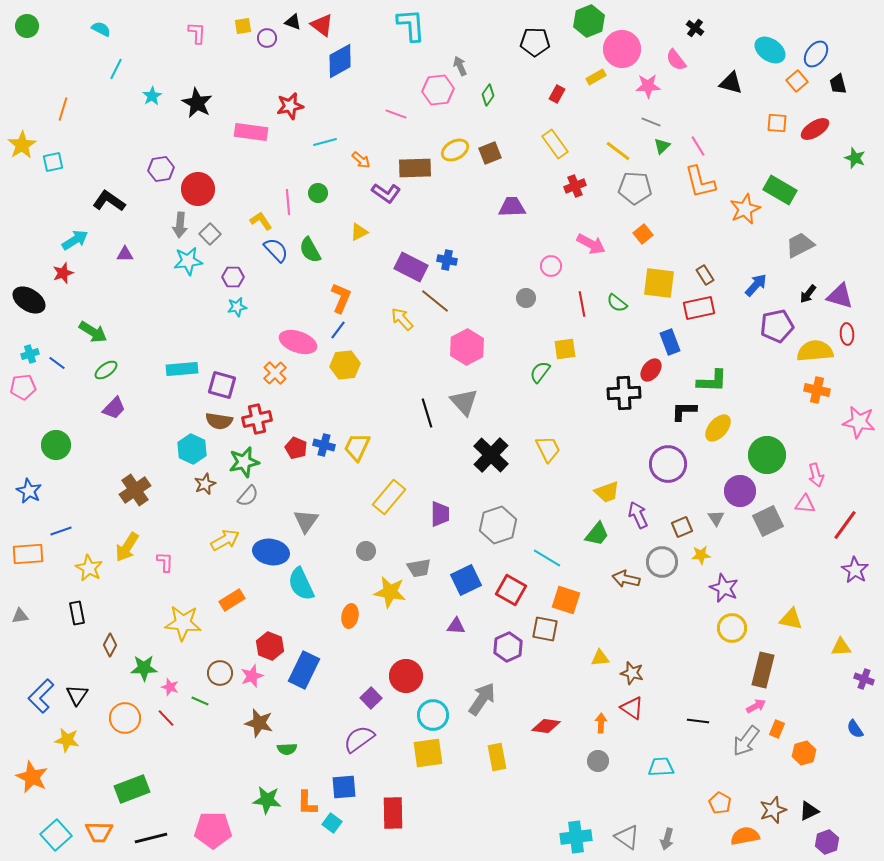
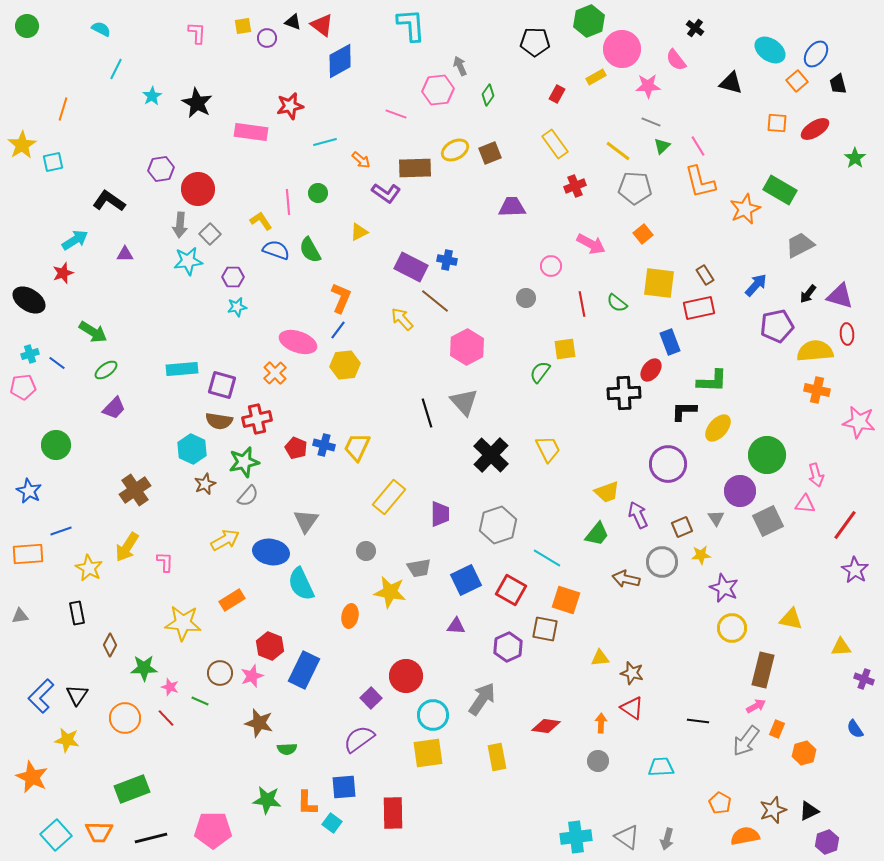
green star at (855, 158): rotated 15 degrees clockwise
blue semicircle at (276, 250): rotated 28 degrees counterclockwise
